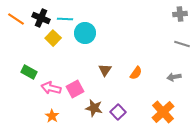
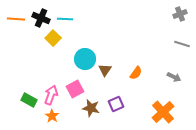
gray cross: rotated 16 degrees counterclockwise
orange line: rotated 30 degrees counterclockwise
cyan circle: moved 26 px down
green rectangle: moved 28 px down
gray arrow: rotated 144 degrees counterclockwise
pink arrow: moved 7 px down; rotated 96 degrees clockwise
brown star: moved 3 px left
purple square: moved 2 px left, 8 px up; rotated 21 degrees clockwise
